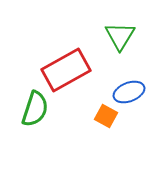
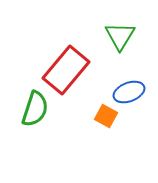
red rectangle: rotated 21 degrees counterclockwise
